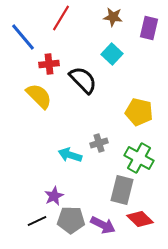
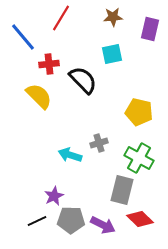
brown star: rotated 12 degrees counterclockwise
purple rectangle: moved 1 px right, 1 px down
cyan square: rotated 35 degrees clockwise
